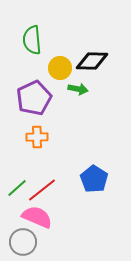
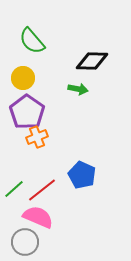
green semicircle: moved 1 px down; rotated 36 degrees counterclockwise
yellow circle: moved 37 px left, 10 px down
purple pentagon: moved 7 px left, 14 px down; rotated 12 degrees counterclockwise
orange cross: rotated 20 degrees counterclockwise
blue pentagon: moved 12 px left, 4 px up; rotated 8 degrees counterclockwise
green line: moved 3 px left, 1 px down
pink semicircle: moved 1 px right
gray circle: moved 2 px right
